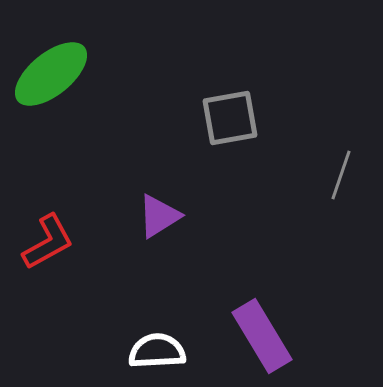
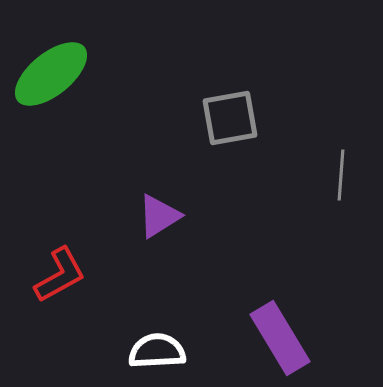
gray line: rotated 15 degrees counterclockwise
red L-shape: moved 12 px right, 33 px down
purple rectangle: moved 18 px right, 2 px down
